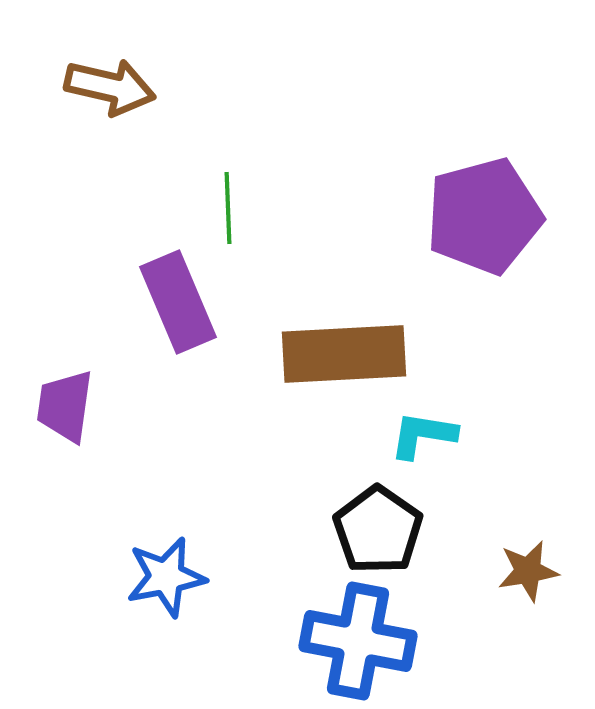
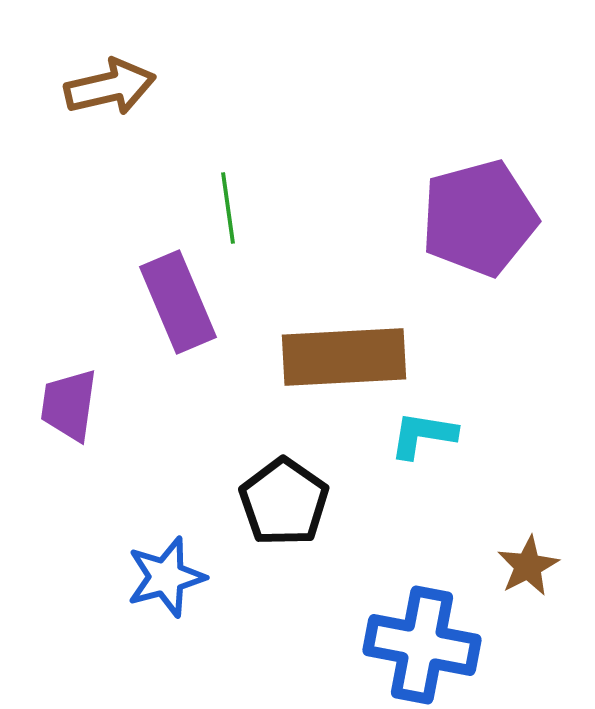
brown arrow: rotated 26 degrees counterclockwise
green line: rotated 6 degrees counterclockwise
purple pentagon: moved 5 px left, 2 px down
brown rectangle: moved 3 px down
purple trapezoid: moved 4 px right, 1 px up
black pentagon: moved 94 px left, 28 px up
brown star: moved 5 px up; rotated 18 degrees counterclockwise
blue star: rotated 4 degrees counterclockwise
blue cross: moved 64 px right, 4 px down
